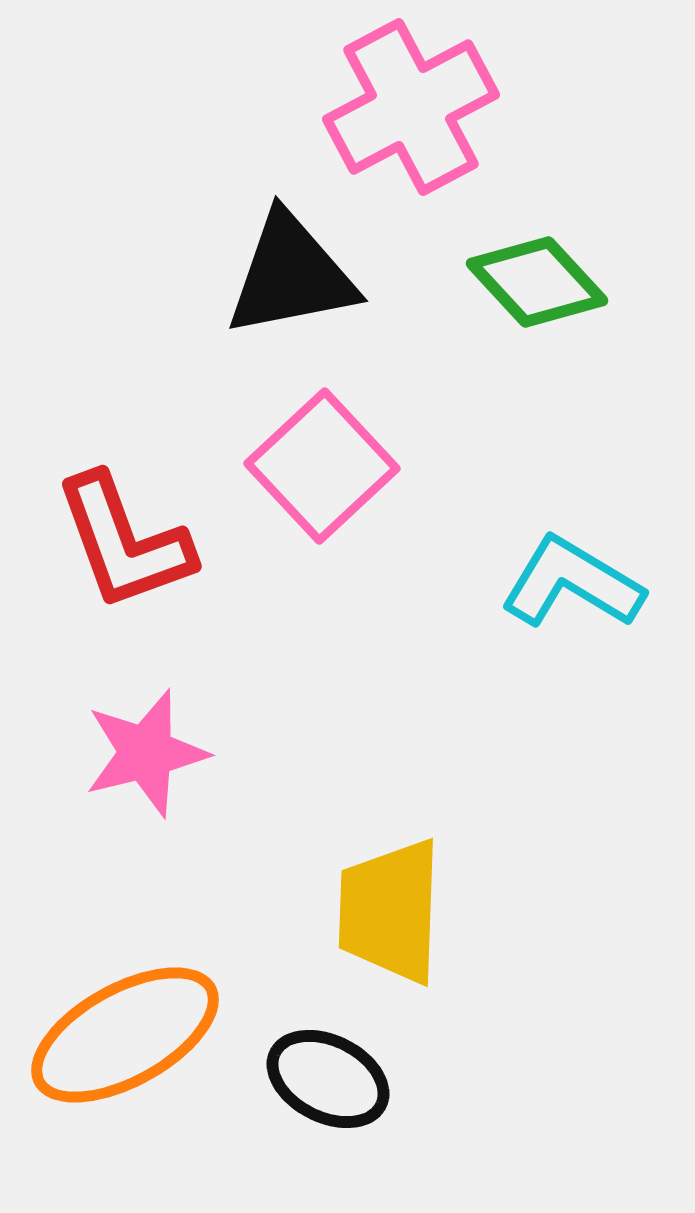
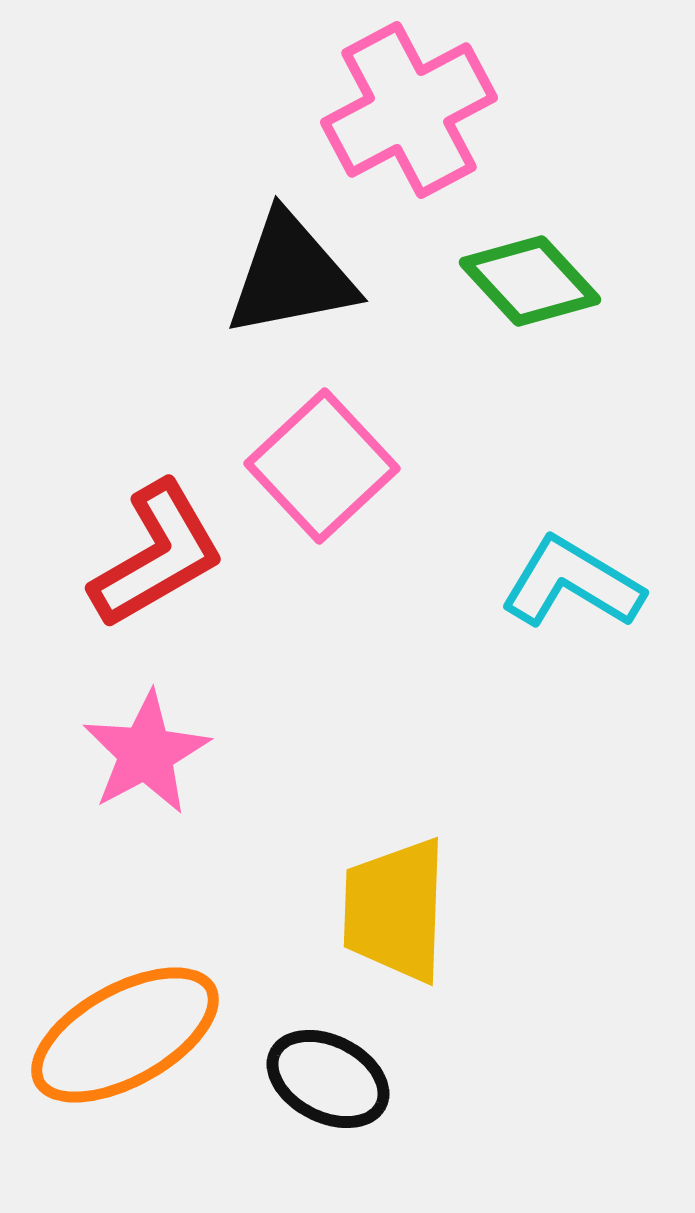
pink cross: moved 2 px left, 3 px down
green diamond: moved 7 px left, 1 px up
red L-shape: moved 33 px right, 13 px down; rotated 100 degrees counterclockwise
pink star: rotated 14 degrees counterclockwise
yellow trapezoid: moved 5 px right, 1 px up
